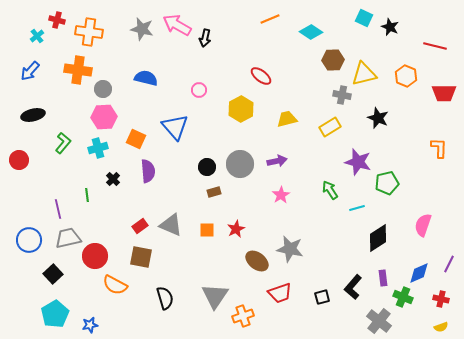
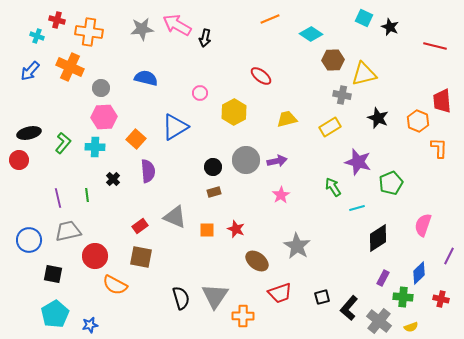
gray star at (142, 29): rotated 20 degrees counterclockwise
cyan diamond at (311, 32): moved 2 px down
cyan cross at (37, 36): rotated 32 degrees counterclockwise
orange cross at (78, 70): moved 8 px left, 3 px up; rotated 16 degrees clockwise
orange hexagon at (406, 76): moved 12 px right, 45 px down
gray circle at (103, 89): moved 2 px left, 1 px up
pink circle at (199, 90): moved 1 px right, 3 px down
red trapezoid at (444, 93): moved 2 px left, 8 px down; rotated 85 degrees clockwise
yellow hexagon at (241, 109): moved 7 px left, 3 px down
black ellipse at (33, 115): moved 4 px left, 18 px down
blue triangle at (175, 127): rotated 40 degrees clockwise
orange square at (136, 139): rotated 18 degrees clockwise
cyan cross at (98, 148): moved 3 px left, 1 px up; rotated 18 degrees clockwise
gray circle at (240, 164): moved 6 px right, 4 px up
black circle at (207, 167): moved 6 px right
green pentagon at (387, 183): moved 4 px right; rotated 10 degrees counterclockwise
green arrow at (330, 190): moved 3 px right, 3 px up
purple line at (58, 209): moved 11 px up
gray triangle at (171, 225): moved 4 px right, 8 px up
red star at (236, 229): rotated 24 degrees counterclockwise
gray trapezoid at (68, 238): moved 7 px up
gray star at (290, 249): moved 7 px right, 3 px up; rotated 20 degrees clockwise
purple line at (449, 264): moved 8 px up
blue diamond at (419, 273): rotated 20 degrees counterclockwise
black square at (53, 274): rotated 36 degrees counterclockwise
purple rectangle at (383, 278): rotated 35 degrees clockwise
black L-shape at (353, 287): moved 4 px left, 21 px down
green cross at (403, 297): rotated 18 degrees counterclockwise
black semicircle at (165, 298): moved 16 px right
orange cross at (243, 316): rotated 20 degrees clockwise
yellow semicircle at (441, 327): moved 30 px left
